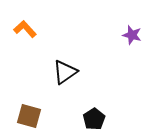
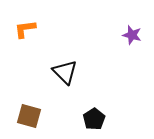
orange L-shape: rotated 55 degrees counterclockwise
black triangle: rotated 40 degrees counterclockwise
